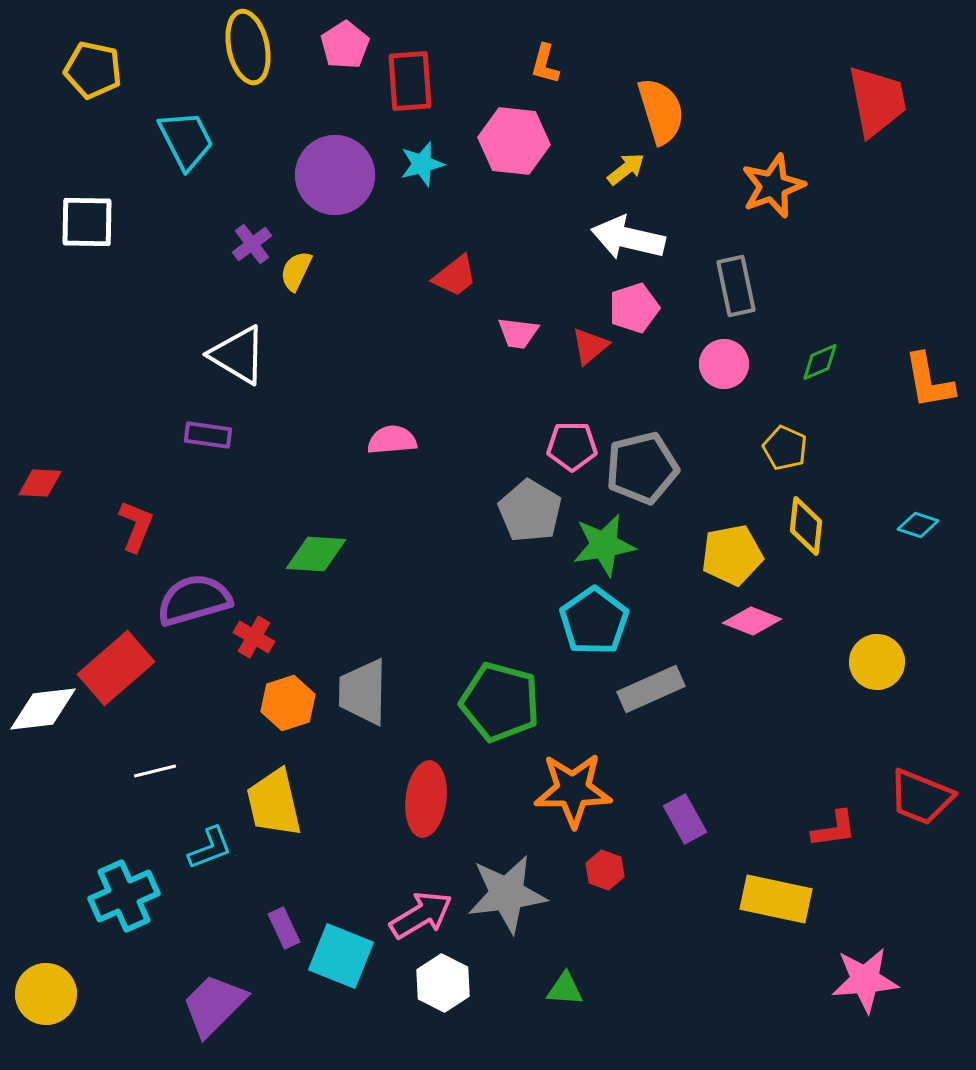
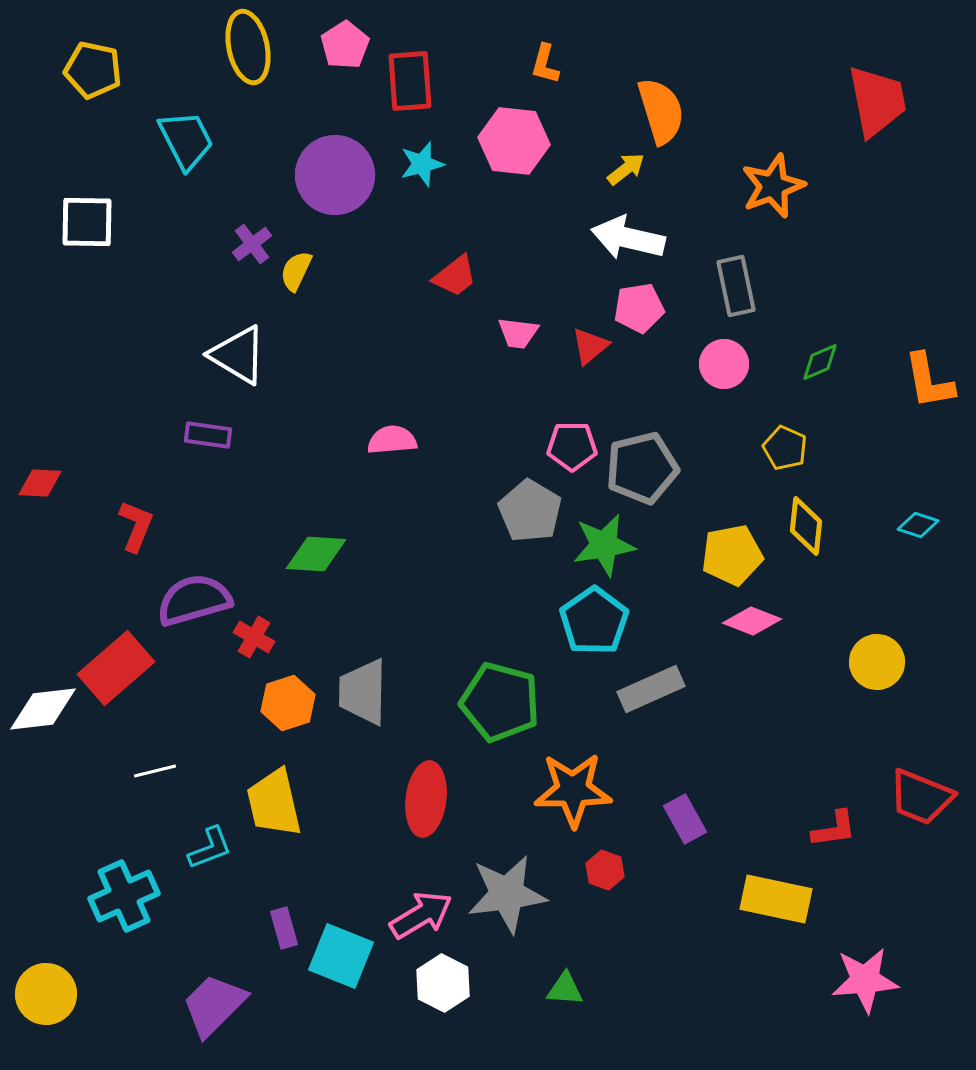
pink pentagon at (634, 308): moved 5 px right; rotated 9 degrees clockwise
purple rectangle at (284, 928): rotated 9 degrees clockwise
